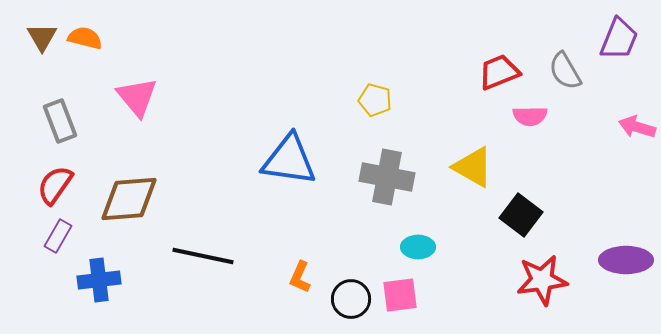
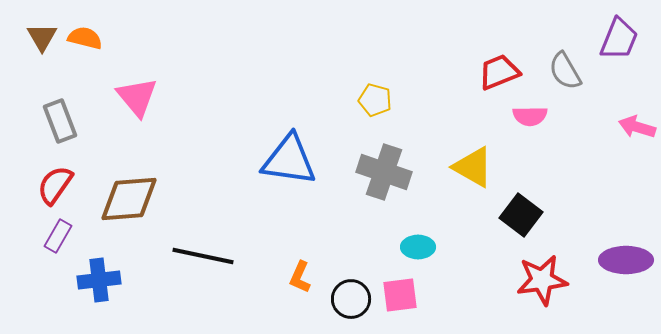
gray cross: moved 3 px left, 5 px up; rotated 8 degrees clockwise
